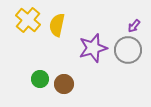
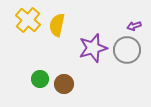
purple arrow: rotated 32 degrees clockwise
gray circle: moved 1 px left
